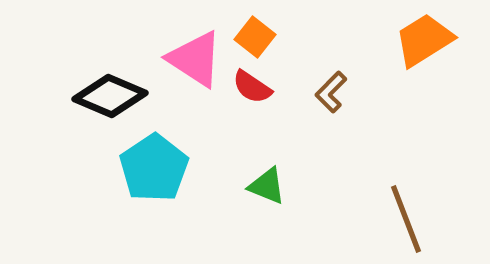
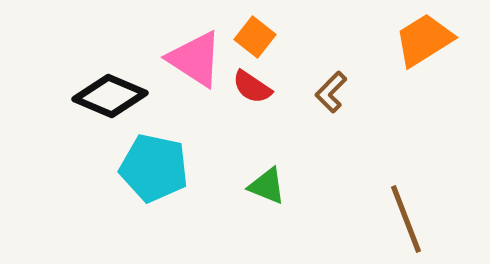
cyan pentagon: rotated 26 degrees counterclockwise
